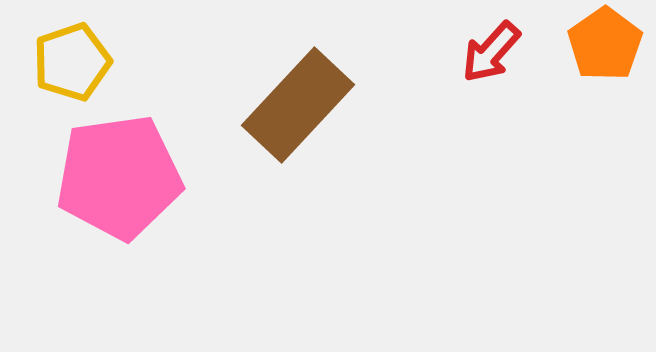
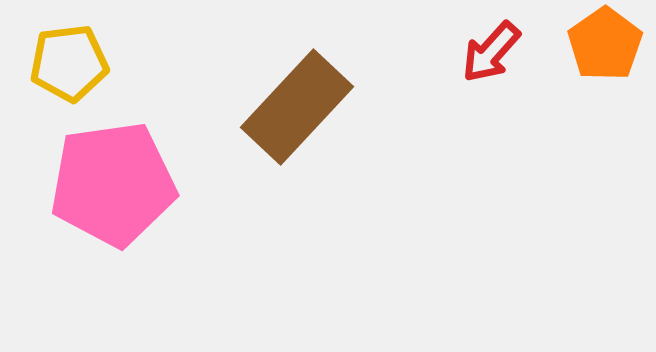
yellow pentagon: moved 3 px left, 1 px down; rotated 12 degrees clockwise
brown rectangle: moved 1 px left, 2 px down
pink pentagon: moved 6 px left, 7 px down
